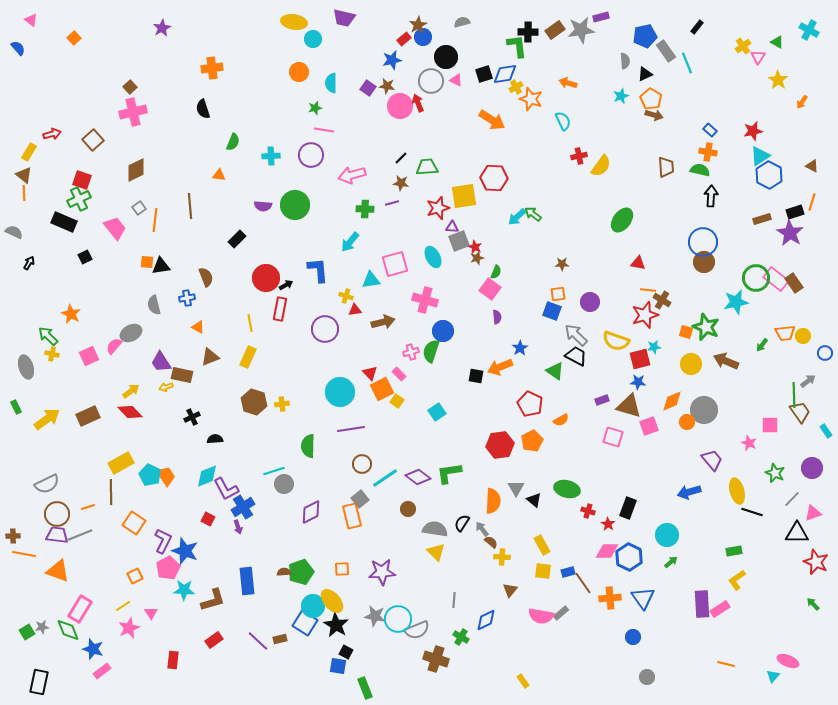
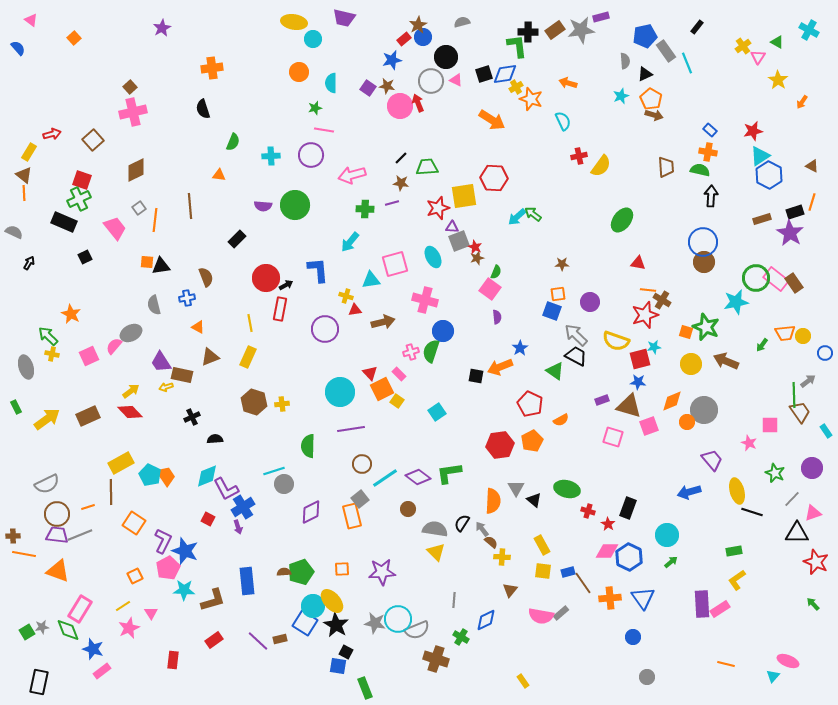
gray star at (375, 616): moved 7 px down
